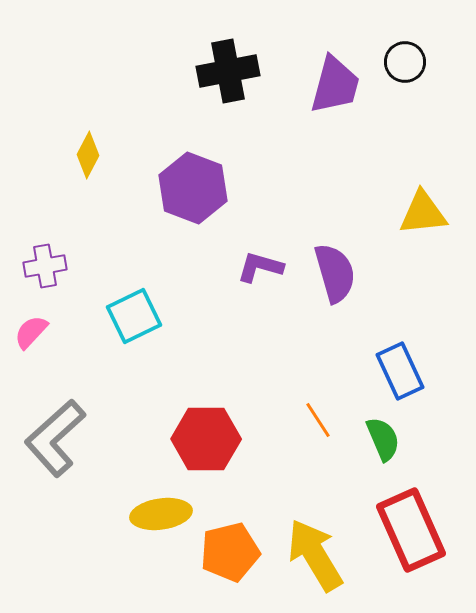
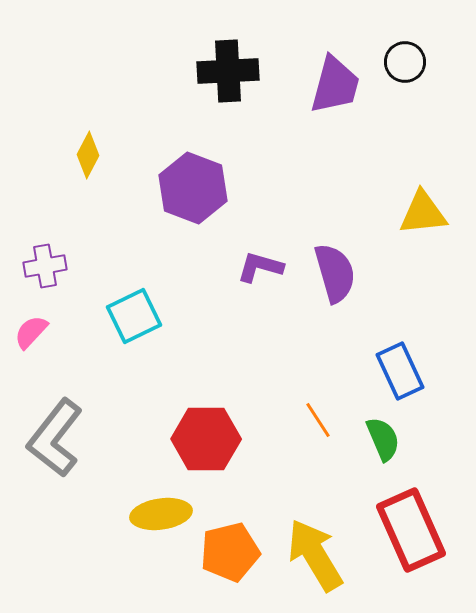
black cross: rotated 8 degrees clockwise
gray L-shape: rotated 10 degrees counterclockwise
